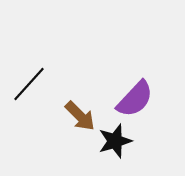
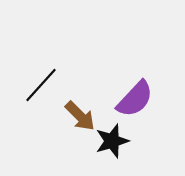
black line: moved 12 px right, 1 px down
black star: moved 3 px left
